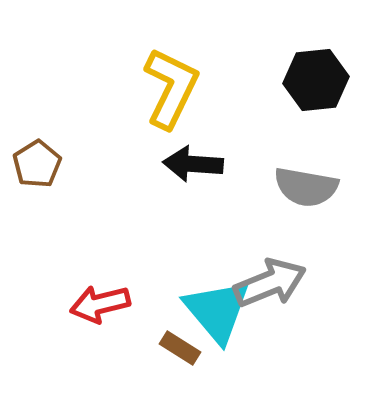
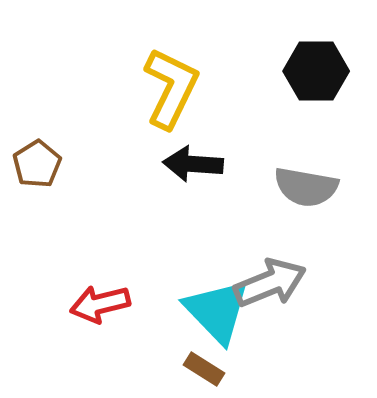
black hexagon: moved 9 px up; rotated 6 degrees clockwise
cyan triangle: rotated 4 degrees counterclockwise
brown rectangle: moved 24 px right, 21 px down
